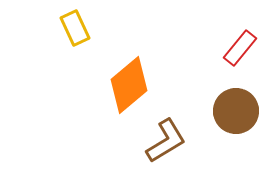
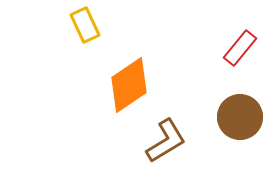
yellow rectangle: moved 10 px right, 3 px up
orange diamond: rotated 6 degrees clockwise
brown circle: moved 4 px right, 6 px down
